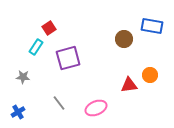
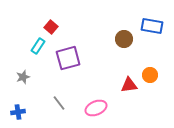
red square: moved 2 px right, 1 px up; rotated 16 degrees counterclockwise
cyan rectangle: moved 2 px right, 1 px up
gray star: rotated 24 degrees counterclockwise
blue cross: rotated 24 degrees clockwise
